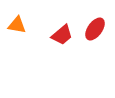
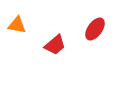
red trapezoid: moved 7 px left, 10 px down
